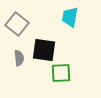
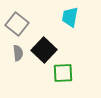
black square: rotated 35 degrees clockwise
gray semicircle: moved 1 px left, 5 px up
green square: moved 2 px right
